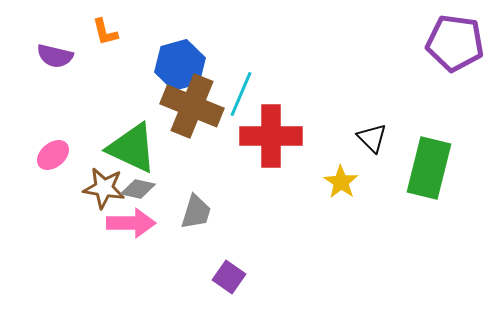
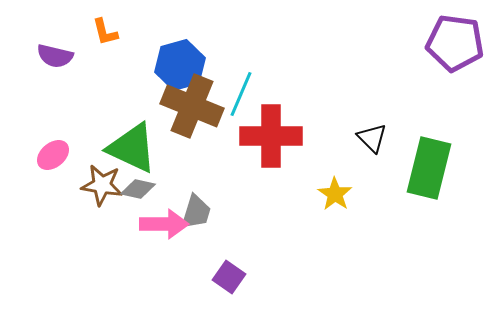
yellow star: moved 6 px left, 12 px down
brown star: moved 2 px left, 3 px up
pink arrow: moved 33 px right, 1 px down
